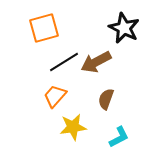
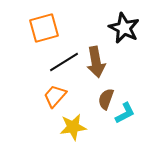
brown arrow: rotated 72 degrees counterclockwise
cyan L-shape: moved 6 px right, 24 px up
